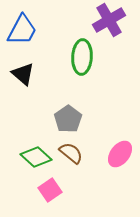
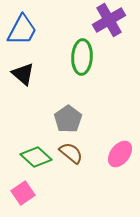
pink square: moved 27 px left, 3 px down
